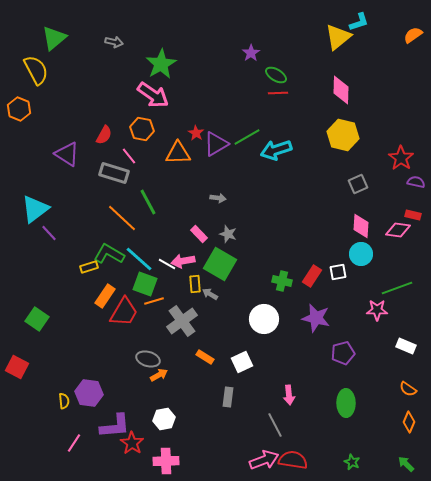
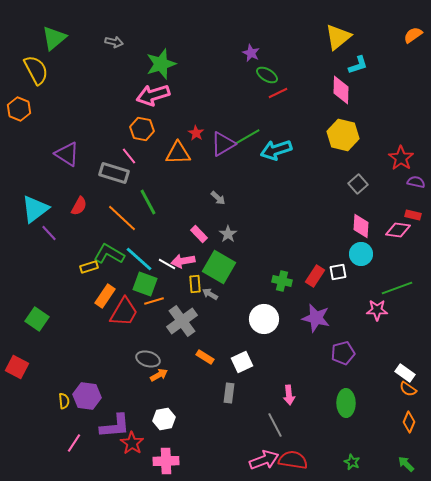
cyan L-shape at (359, 22): moved 1 px left, 43 px down
purple star at (251, 53): rotated 12 degrees counterclockwise
green star at (161, 64): rotated 12 degrees clockwise
green ellipse at (276, 75): moved 9 px left
red line at (278, 93): rotated 24 degrees counterclockwise
pink arrow at (153, 95): rotated 128 degrees clockwise
red semicircle at (104, 135): moved 25 px left, 71 px down
purple triangle at (216, 144): moved 7 px right
gray square at (358, 184): rotated 18 degrees counterclockwise
gray arrow at (218, 198): rotated 35 degrees clockwise
gray star at (228, 234): rotated 18 degrees clockwise
green square at (220, 264): moved 1 px left, 3 px down
red rectangle at (312, 276): moved 3 px right
white rectangle at (406, 346): moved 1 px left, 27 px down; rotated 12 degrees clockwise
purple hexagon at (89, 393): moved 2 px left, 3 px down
gray rectangle at (228, 397): moved 1 px right, 4 px up
